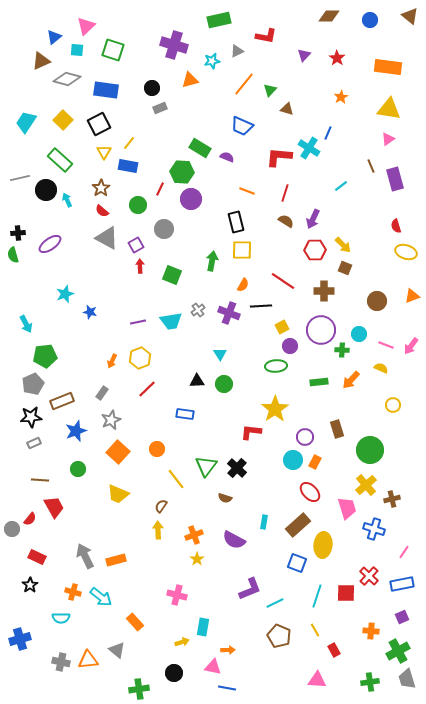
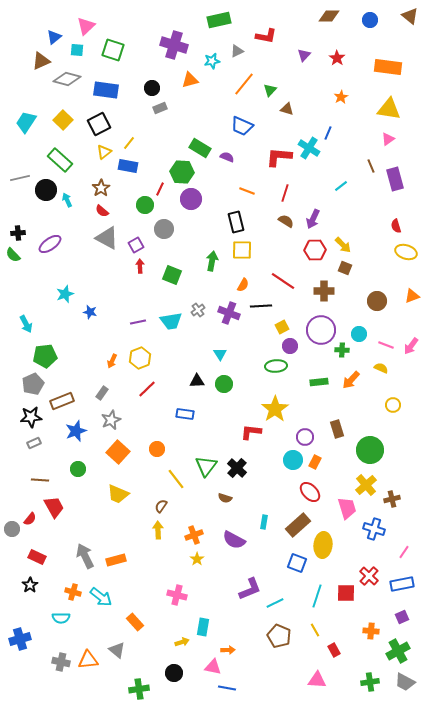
yellow triangle at (104, 152): rotated 21 degrees clockwise
green circle at (138, 205): moved 7 px right
green semicircle at (13, 255): rotated 28 degrees counterclockwise
gray trapezoid at (407, 679): moved 2 px left, 3 px down; rotated 45 degrees counterclockwise
